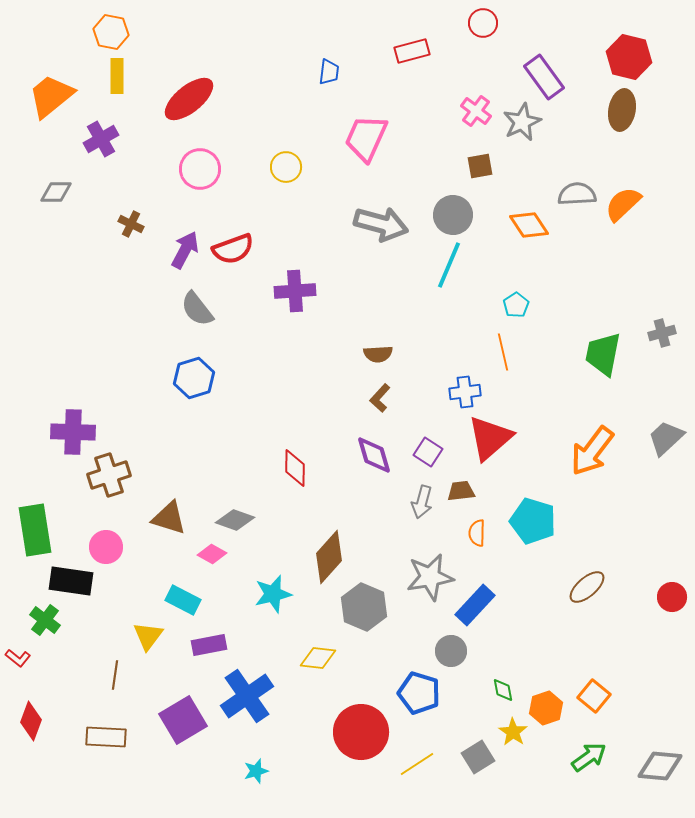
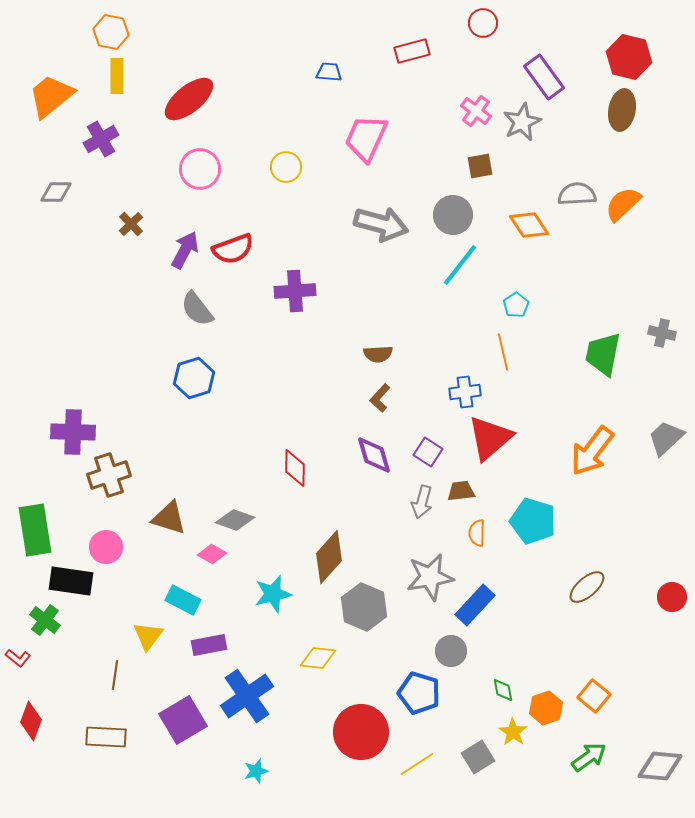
blue trapezoid at (329, 72): rotated 92 degrees counterclockwise
brown cross at (131, 224): rotated 20 degrees clockwise
cyan line at (449, 265): moved 11 px right; rotated 15 degrees clockwise
gray cross at (662, 333): rotated 28 degrees clockwise
